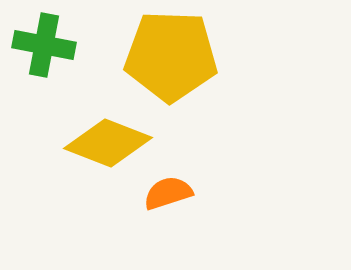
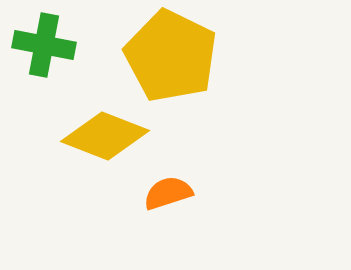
yellow pentagon: rotated 24 degrees clockwise
yellow diamond: moved 3 px left, 7 px up
